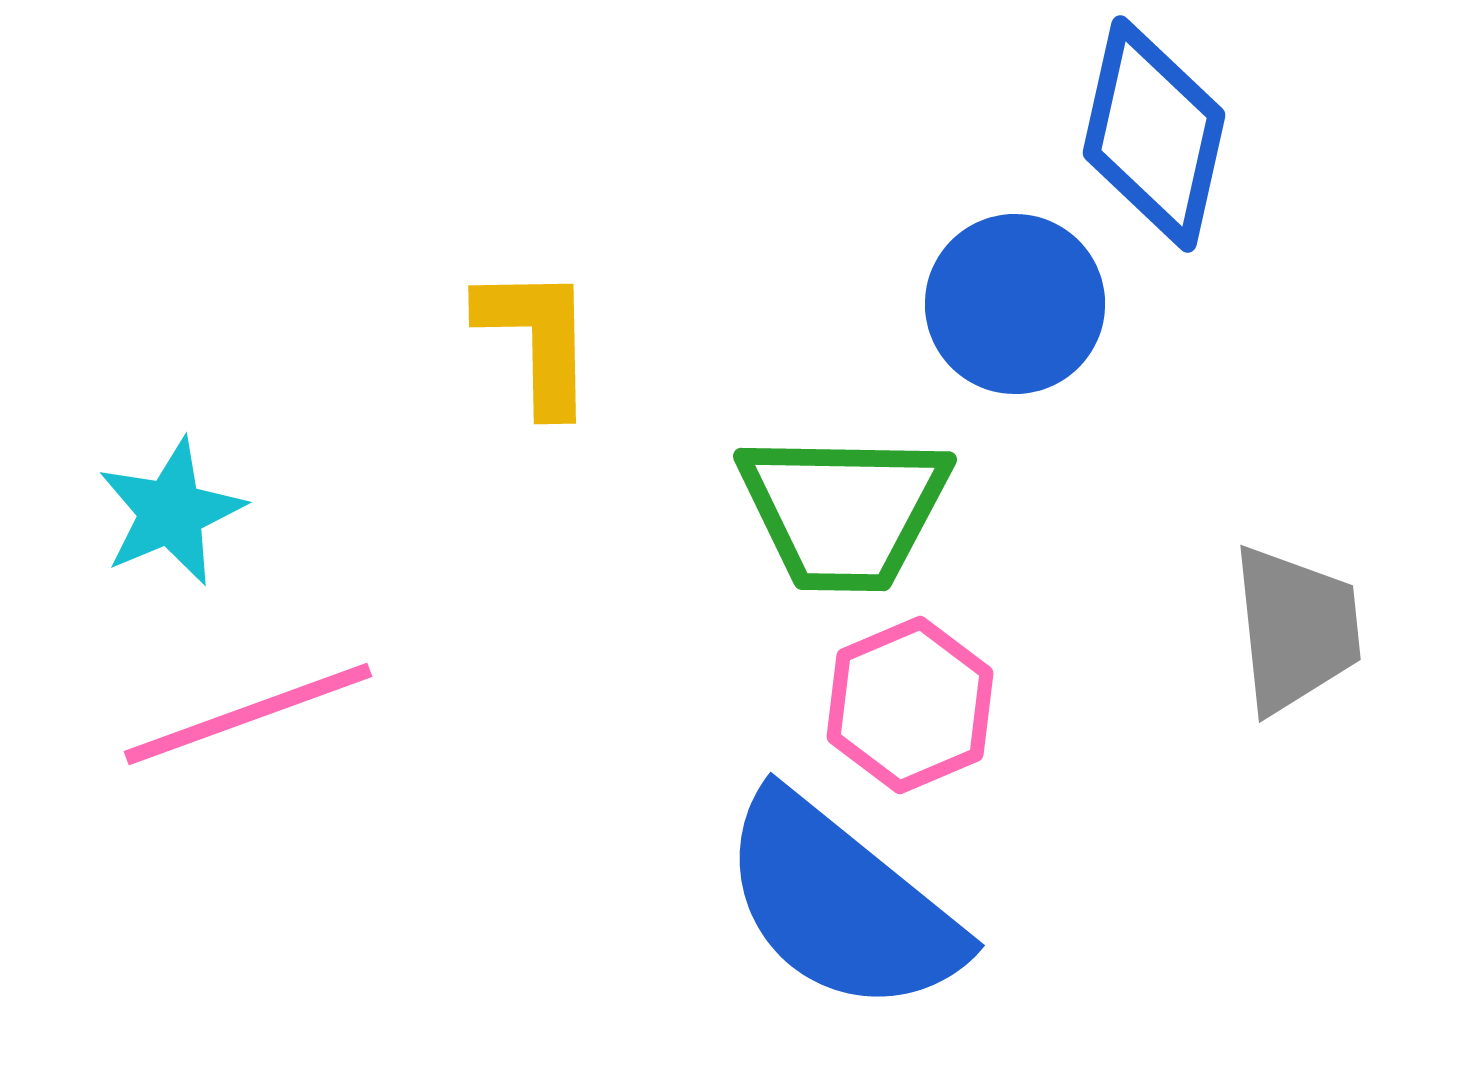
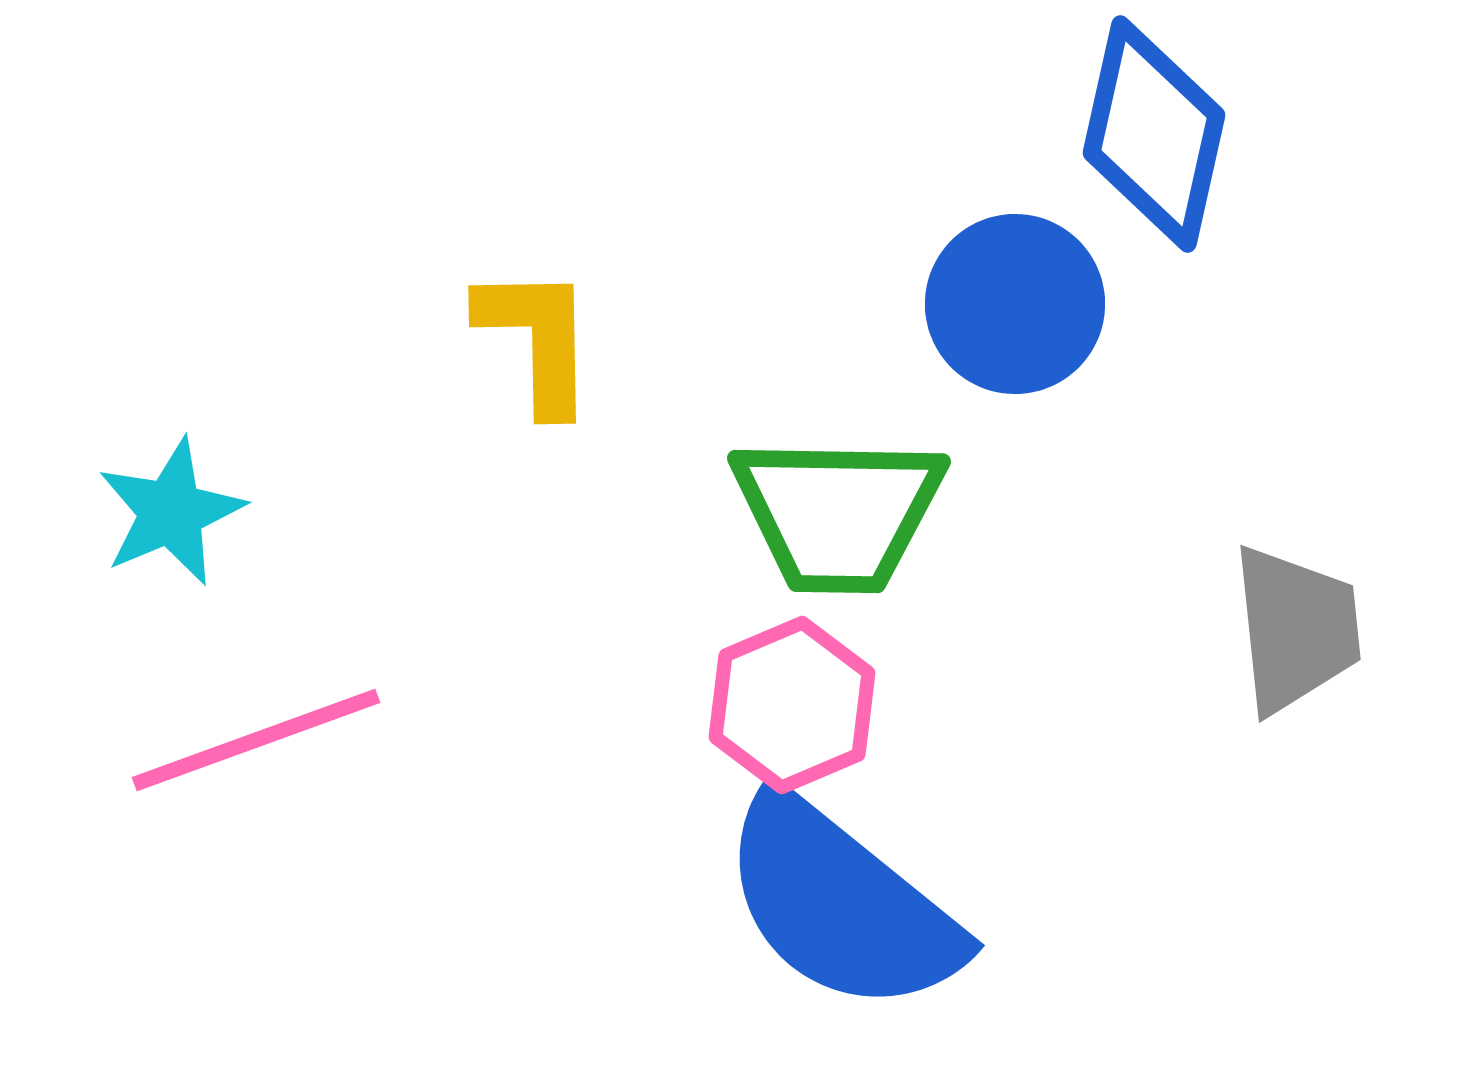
green trapezoid: moved 6 px left, 2 px down
pink hexagon: moved 118 px left
pink line: moved 8 px right, 26 px down
